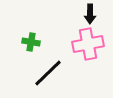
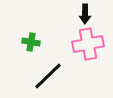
black arrow: moved 5 px left
black line: moved 3 px down
